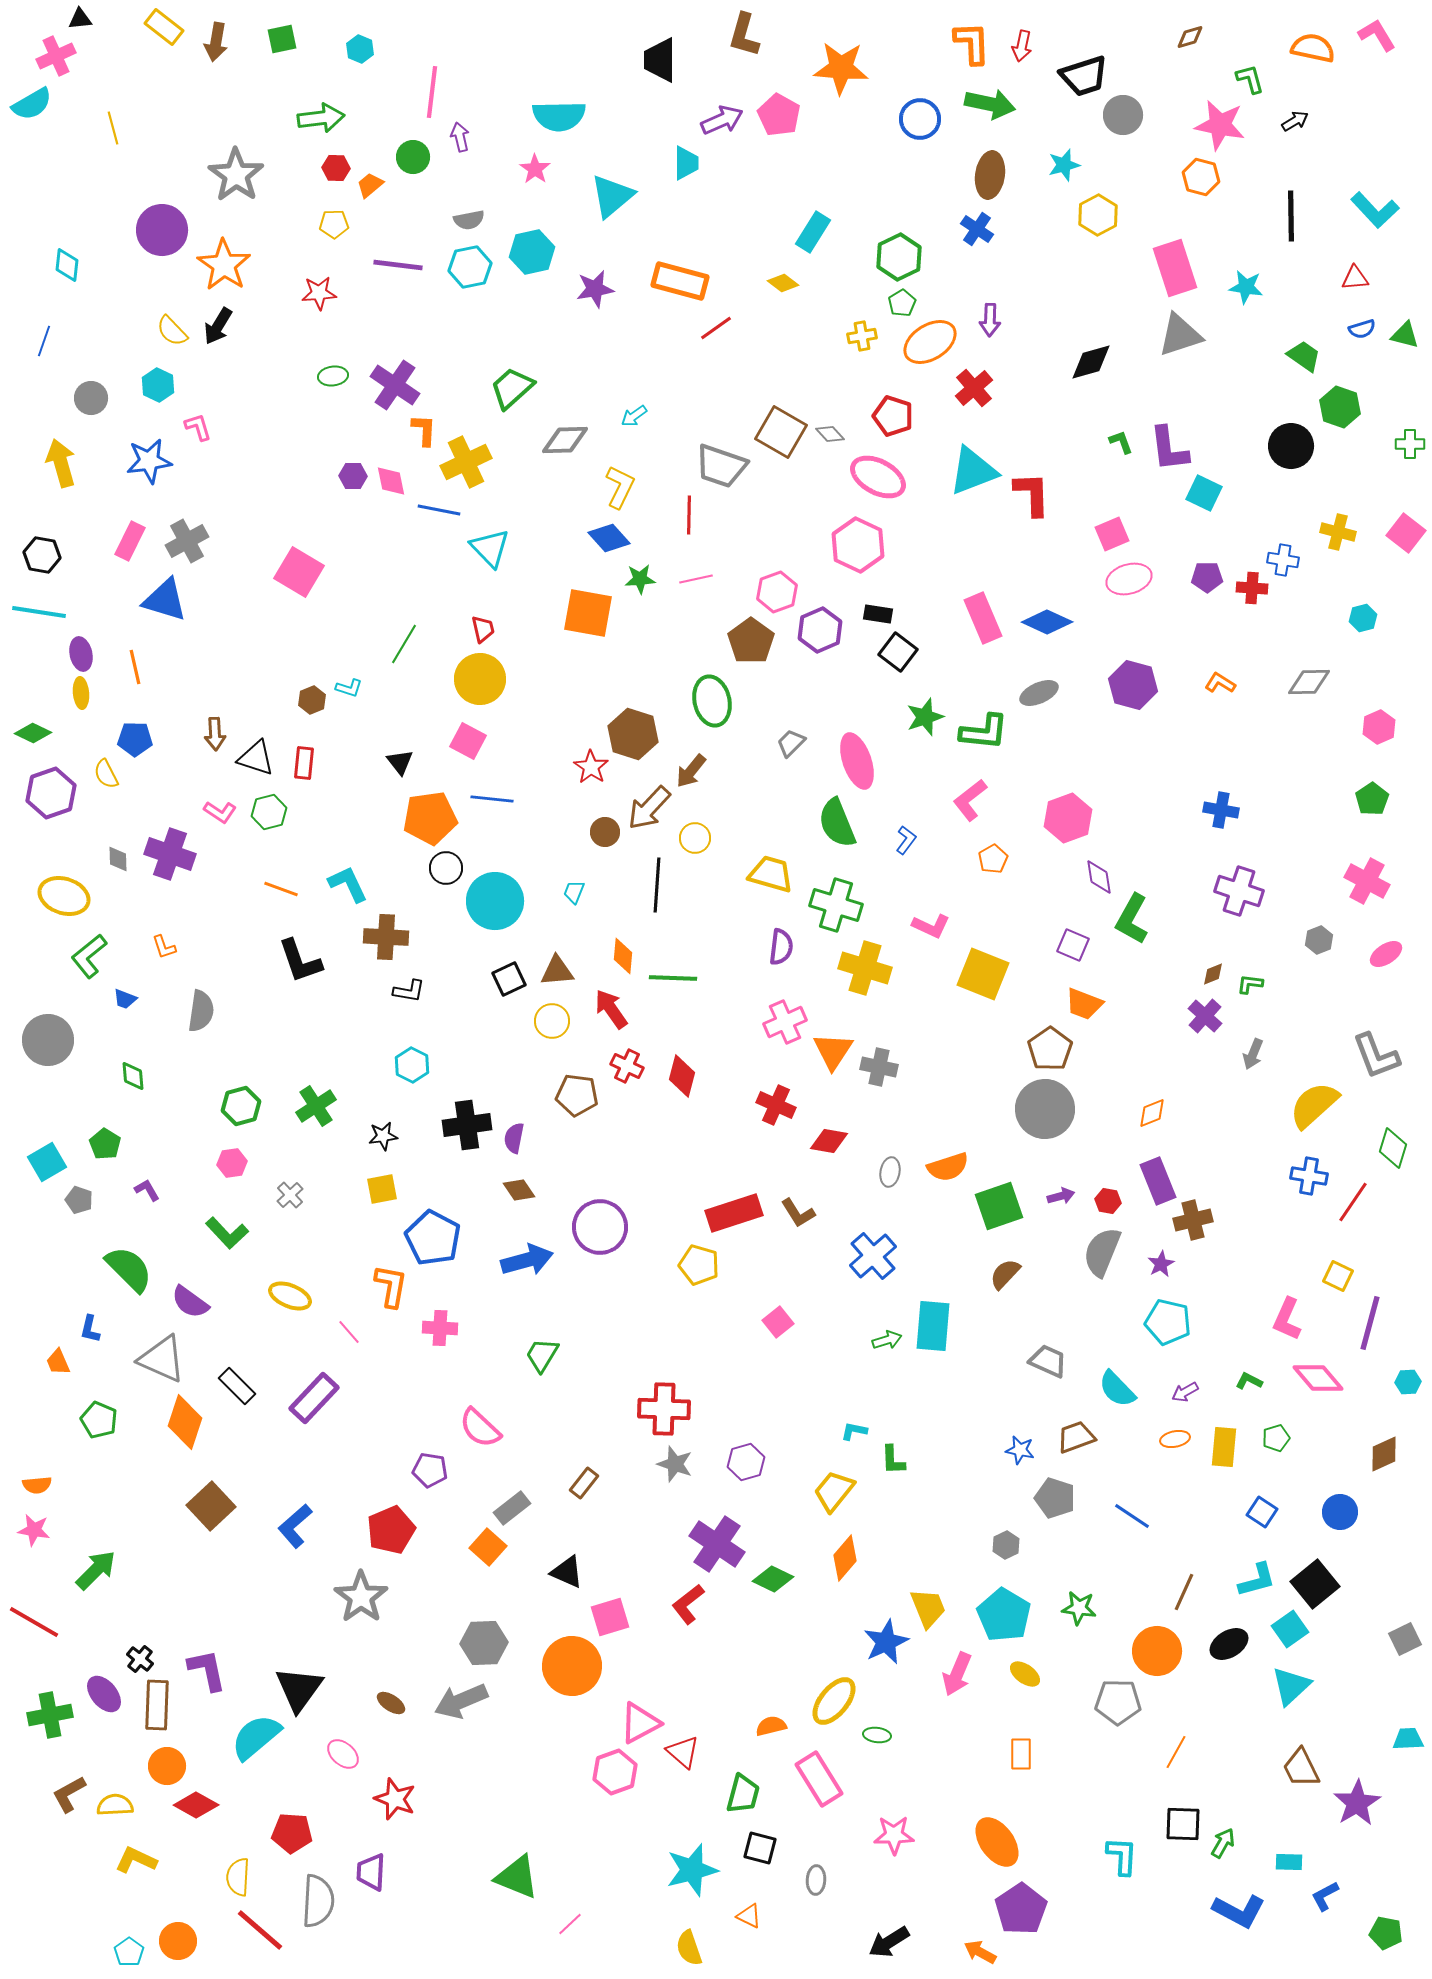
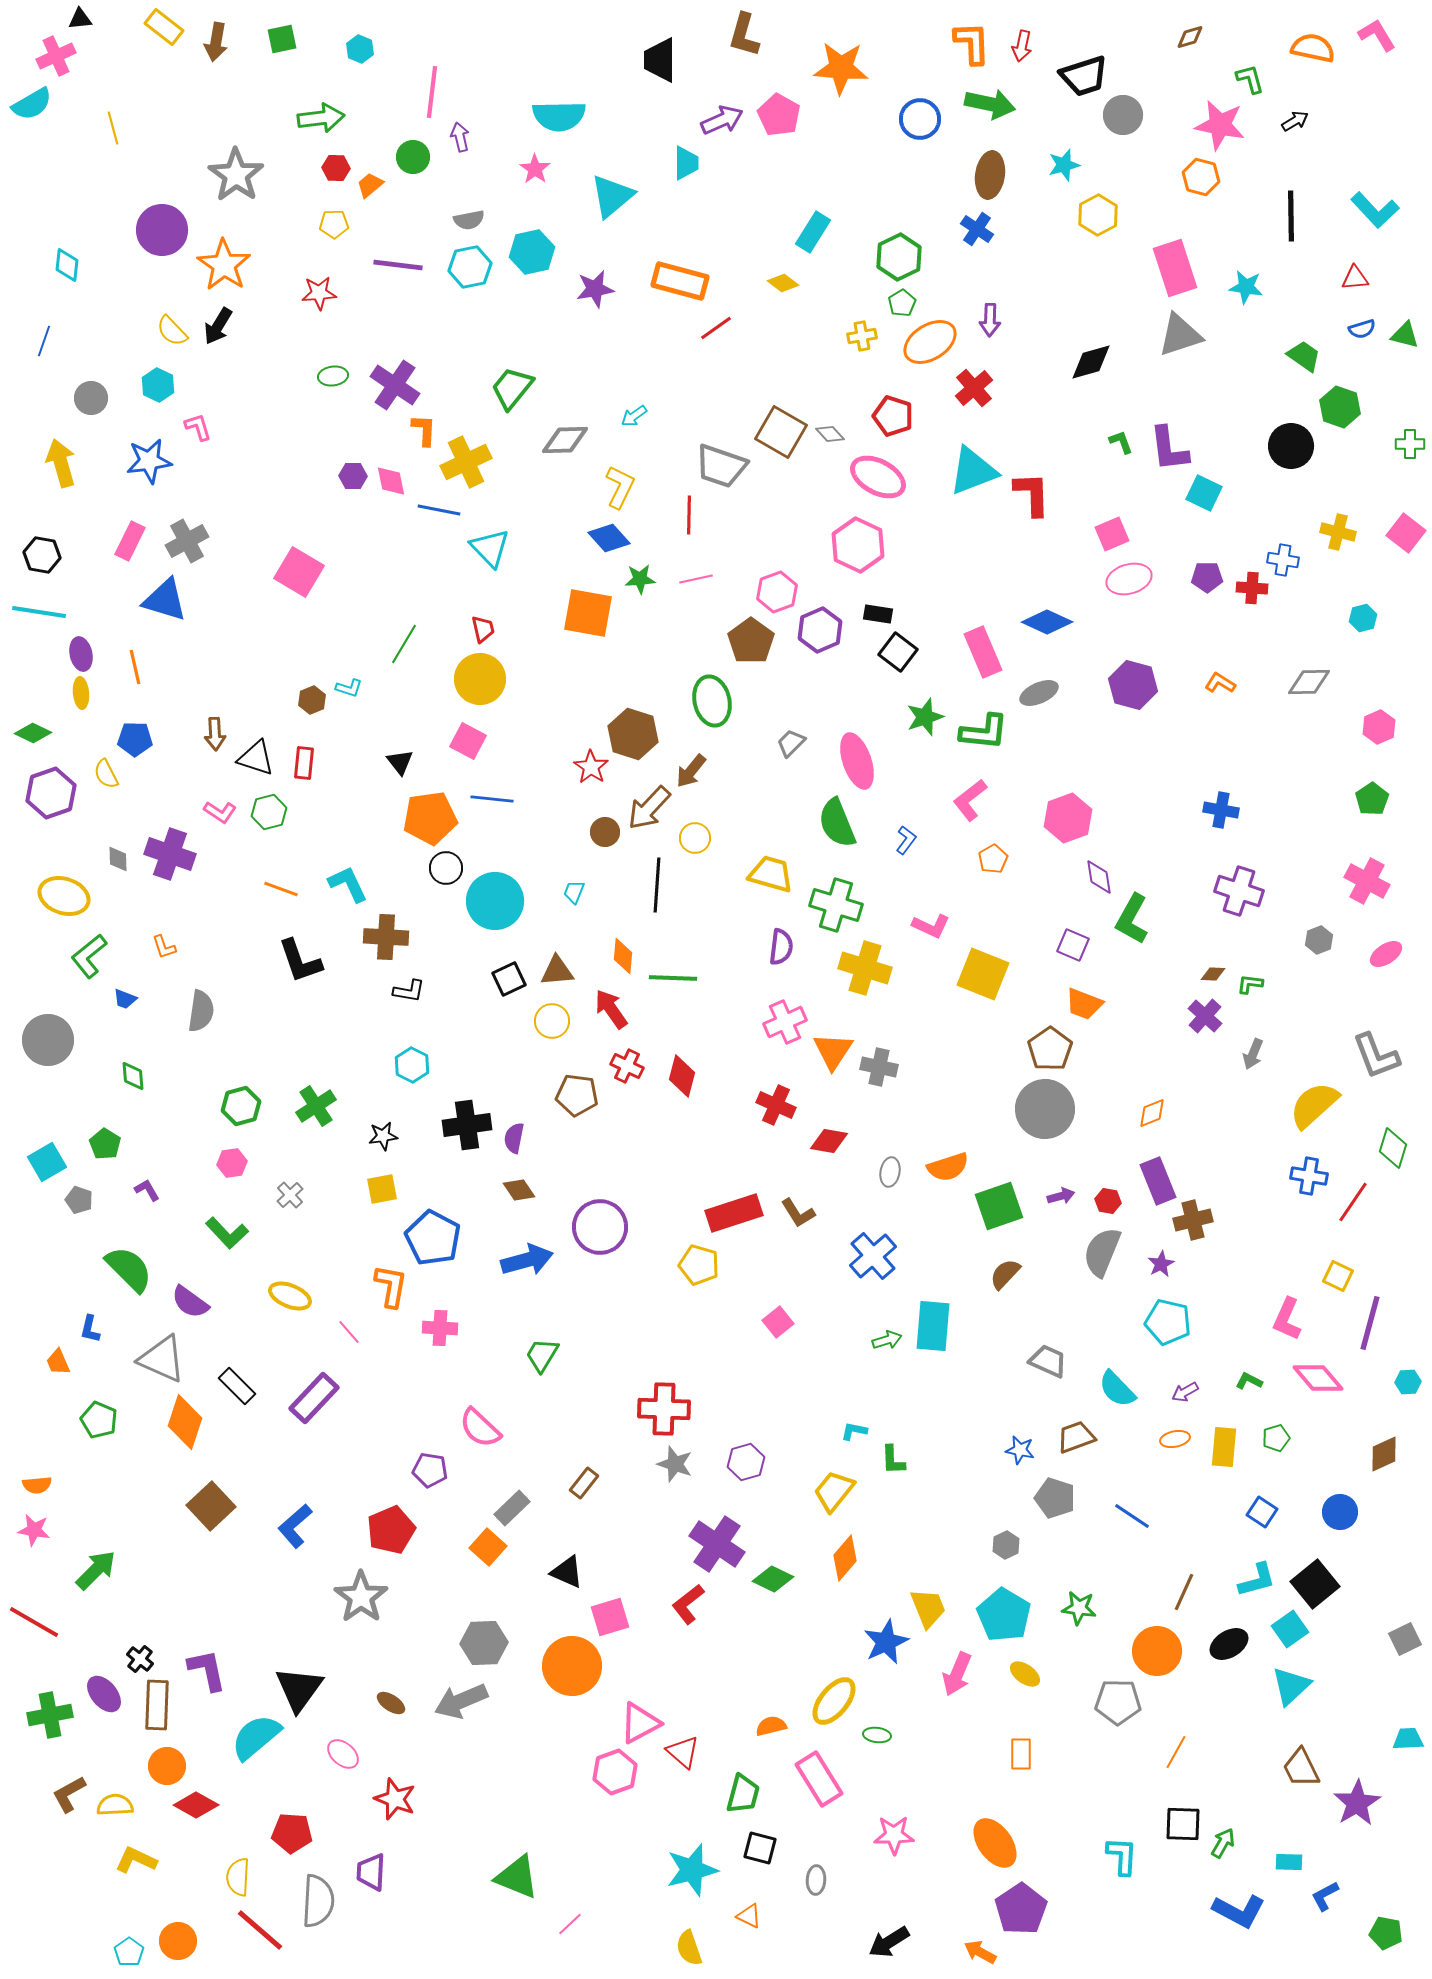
green trapezoid at (512, 388): rotated 9 degrees counterclockwise
pink rectangle at (983, 618): moved 34 px down
brown diamond at (1213, 974): rotated 25 degrees clockwise
gray rectangle at (512, 1508): rotated 6 degrees counterclockwise
orange ellipse at (997, 1842): moved 2 px left, 1 px down
